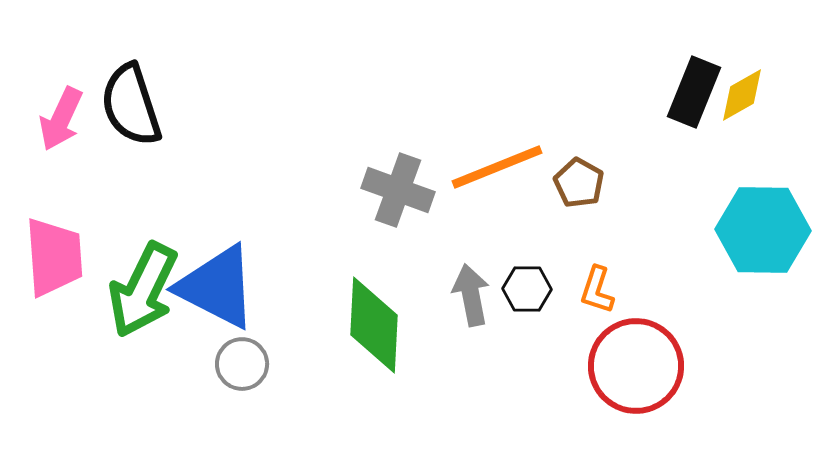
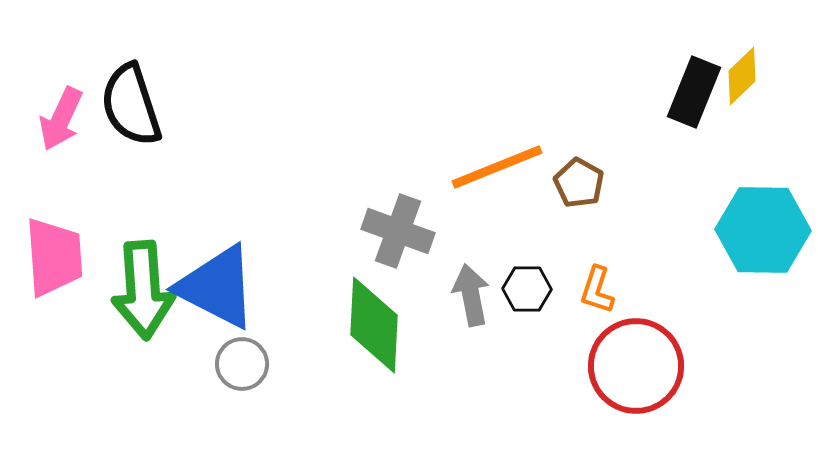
yellow diamond: moved 19 px up; rotated 14 degrees counterclockwise
gray cross: moved 41 px down
green arrow: rotated 30 degrees counterclockwise
